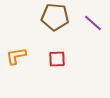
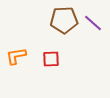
brown pentagon: moved 9 px right, 3 px down; rotated 8 degrees counterclockwise
red square: moved 6 px left
